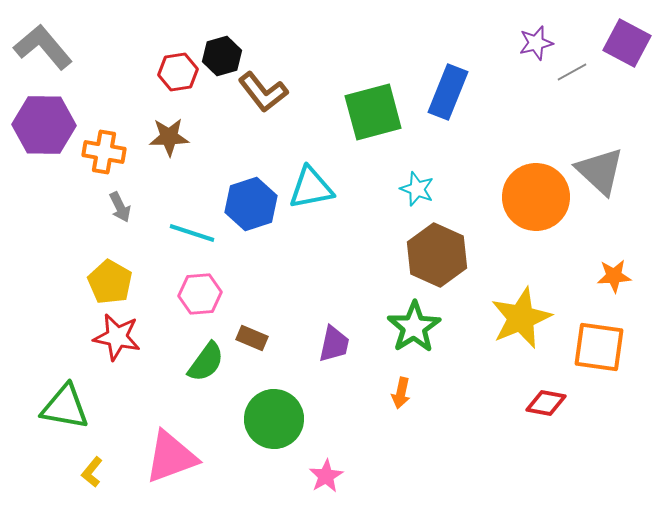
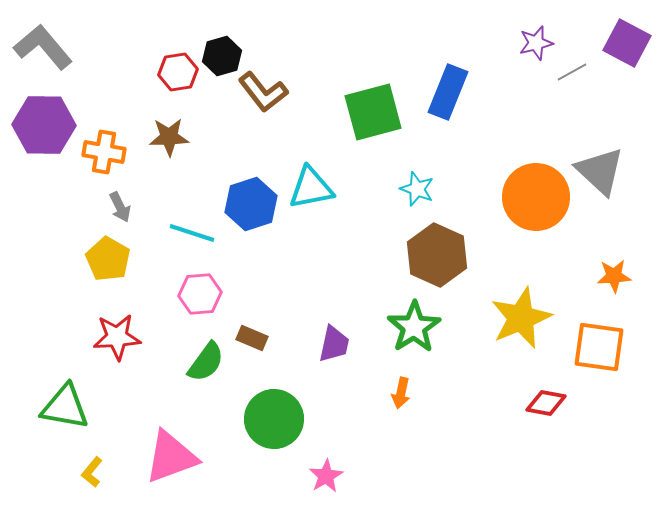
yellow pentagon: moved 2 px left, 23 px up
red star: rotated 15 degrees counterclockwise
